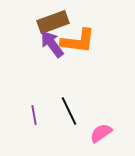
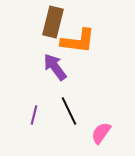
brown rectangle: rotated 56 degrees counterclockwise
purple arrow: moved 3 px right, 23 px down
purple line: rotated 24 degrees clockwise
pink semicircle: rotated 20 degrees counterclockwise
